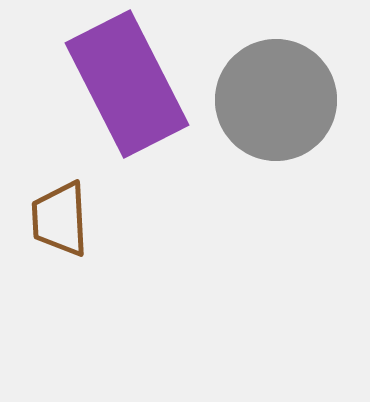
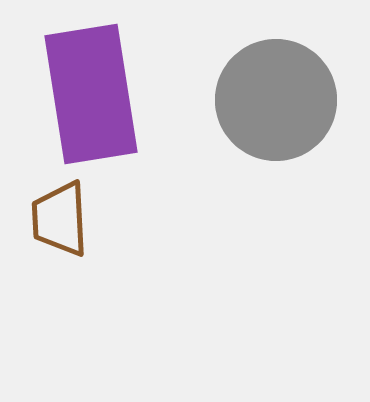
purple rectangle: moved 36 px left, 10 px down; rotated 18 degrees clockwise
